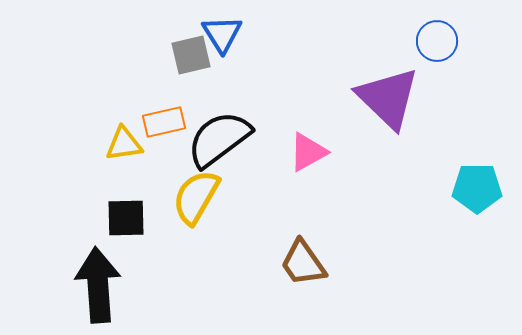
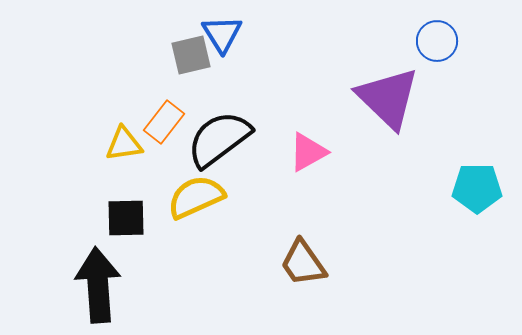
orange rectangle: rotated 39 degrees counterclockwise
yellow semicircle: rotated 36 degrees clockwise
